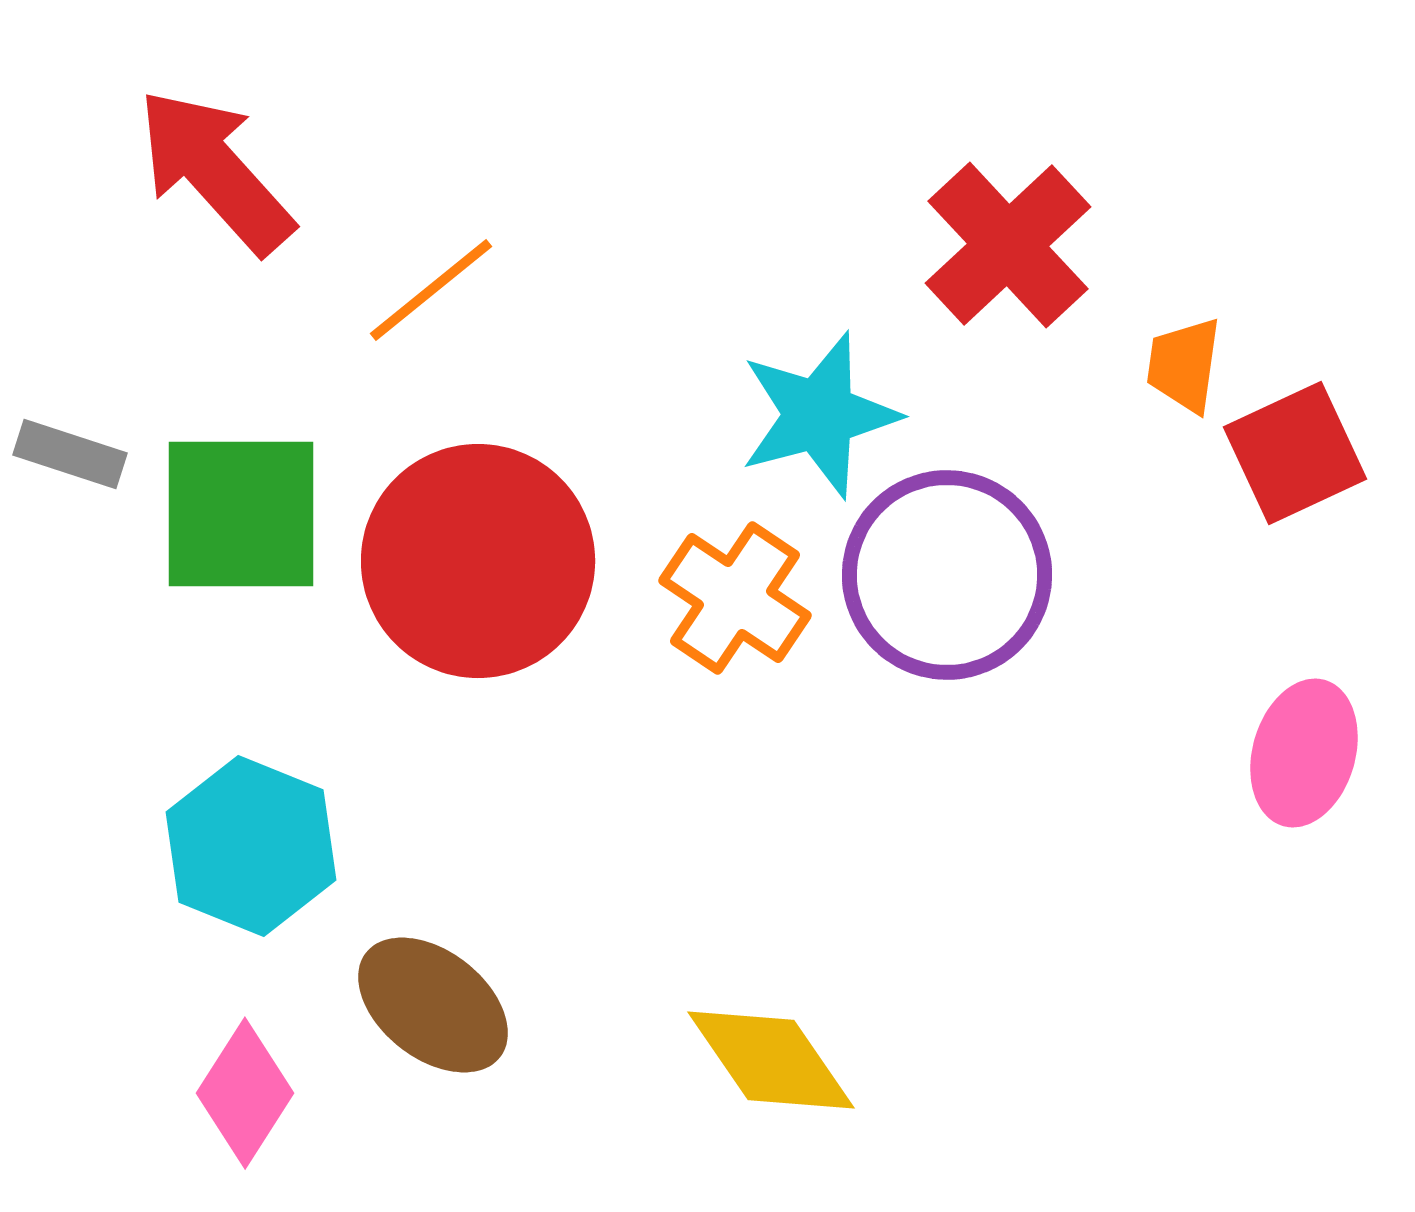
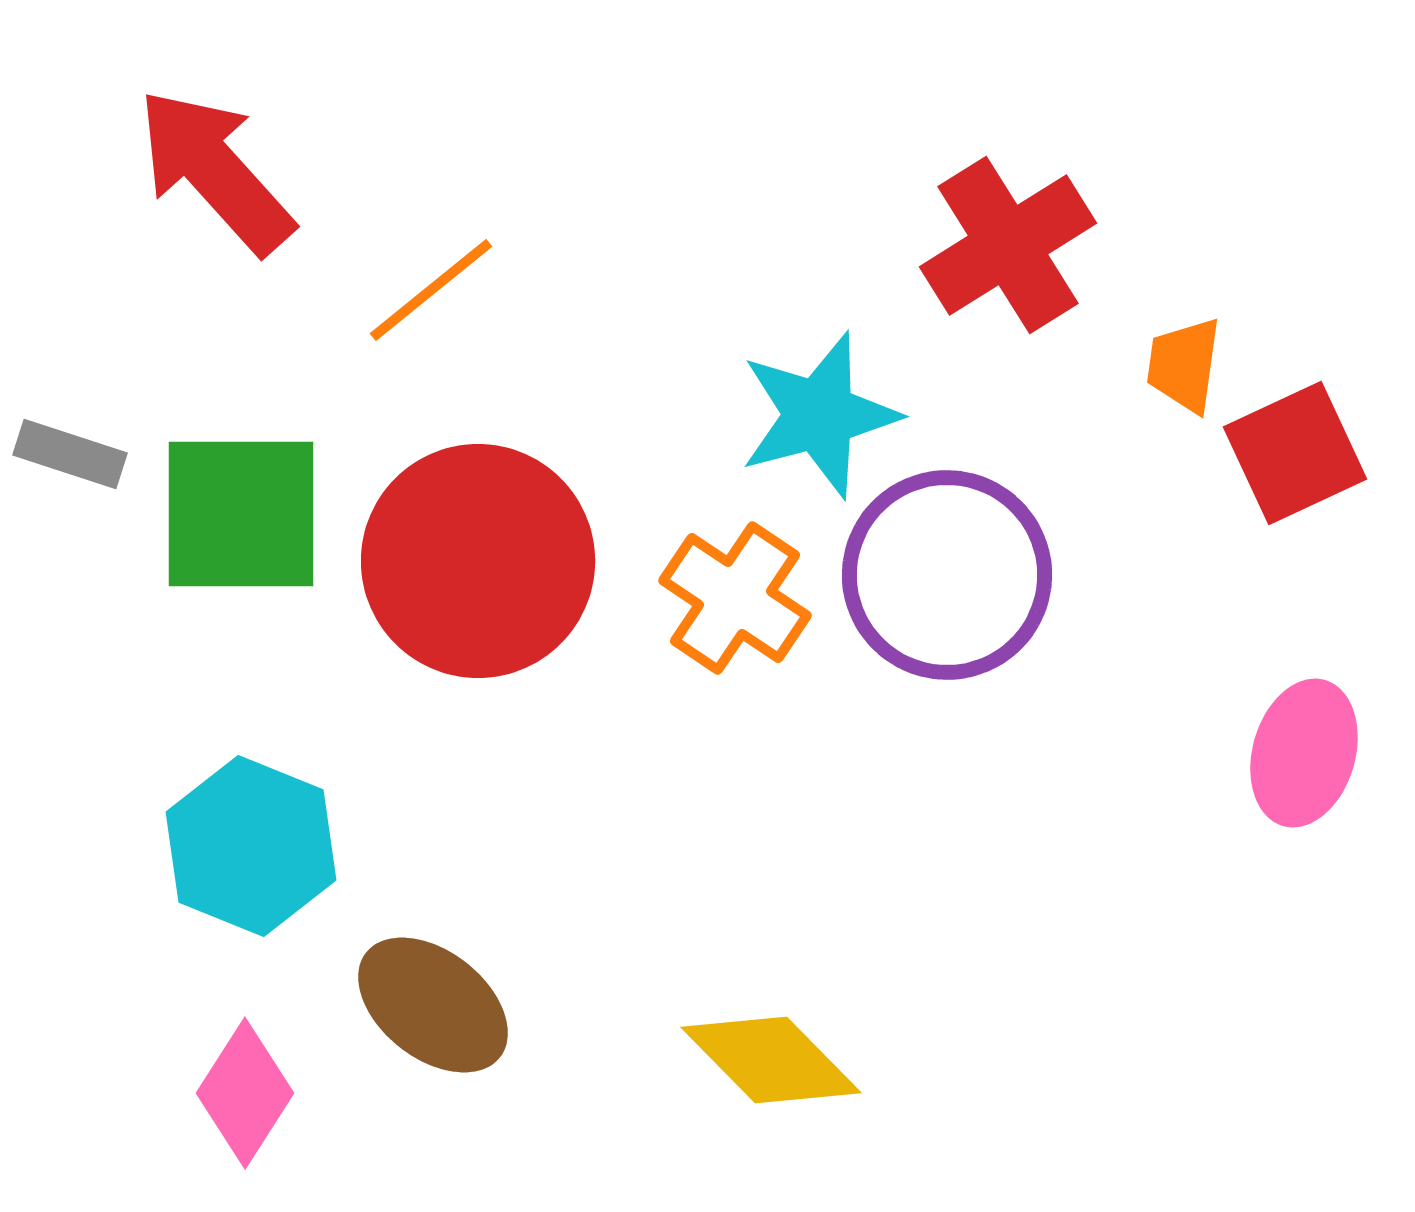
red cross: rotated 11 degrees clockwise
yellow diamond: rotated 10 degrees counterclockwise
